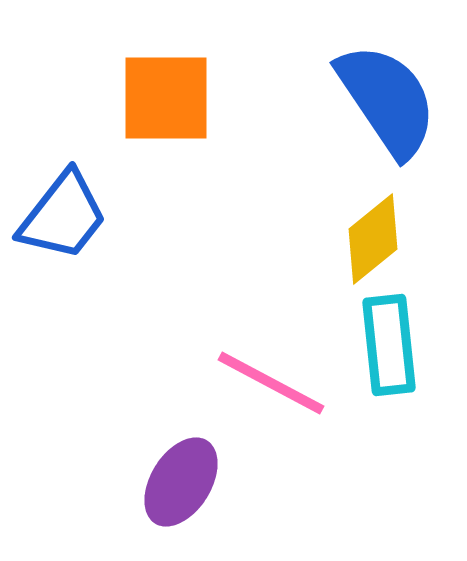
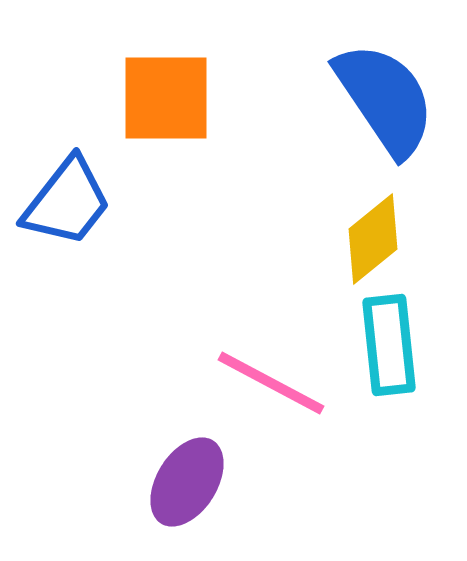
blue semicircle: moved 2 px left, 1 px up
blue trapezoid: moved 4 px right, 14 px up
purple ellipse: moved 6 px right
